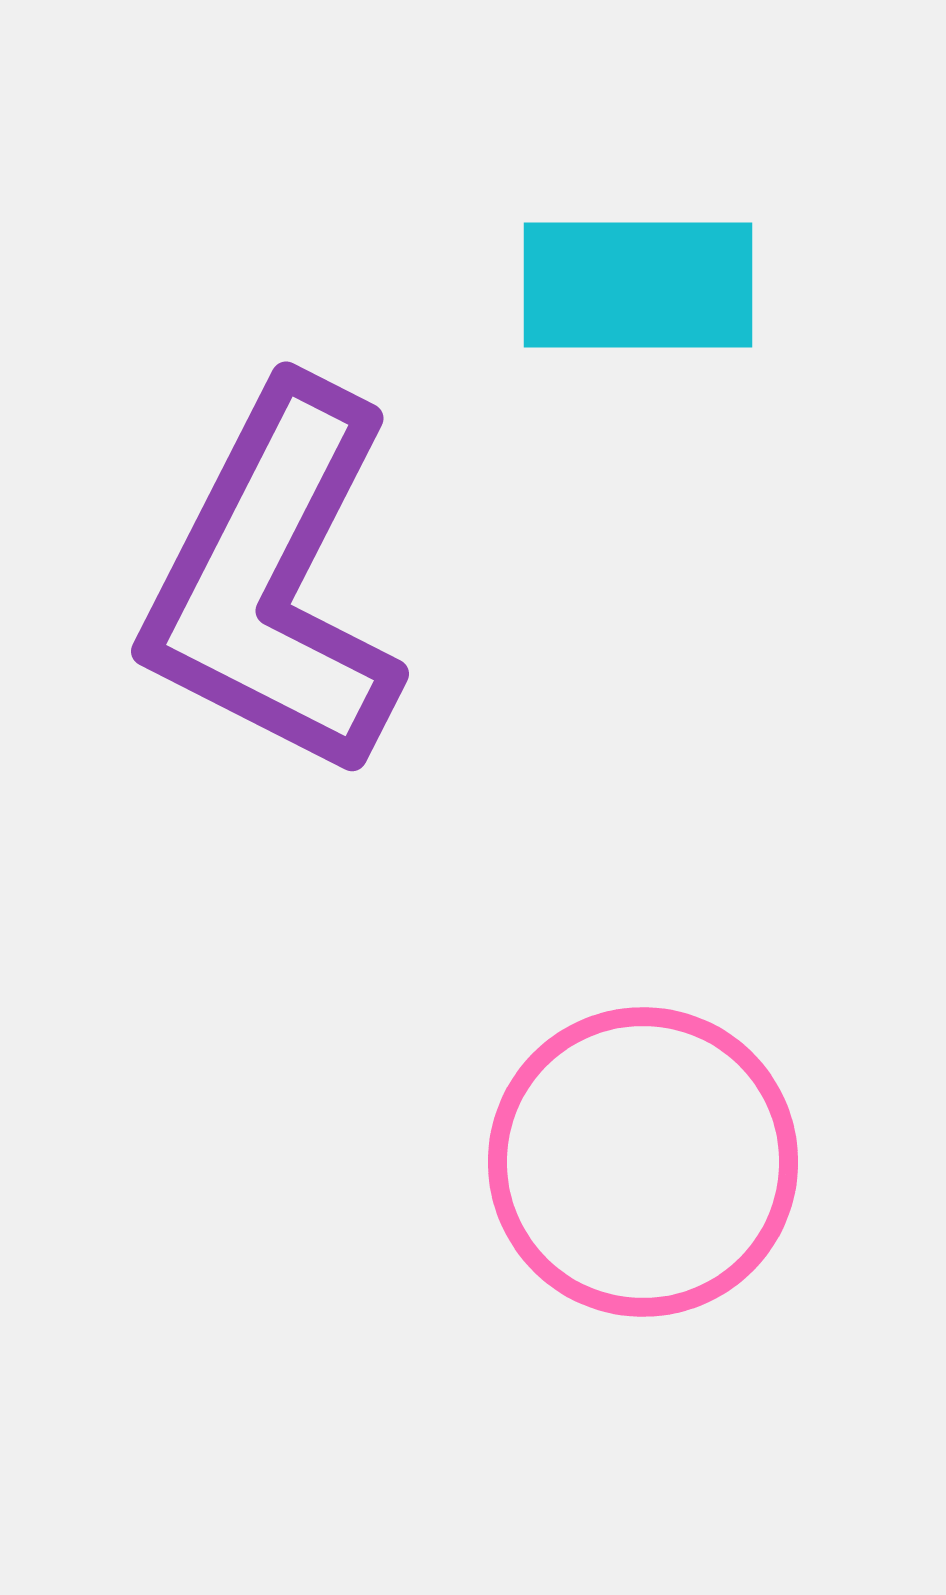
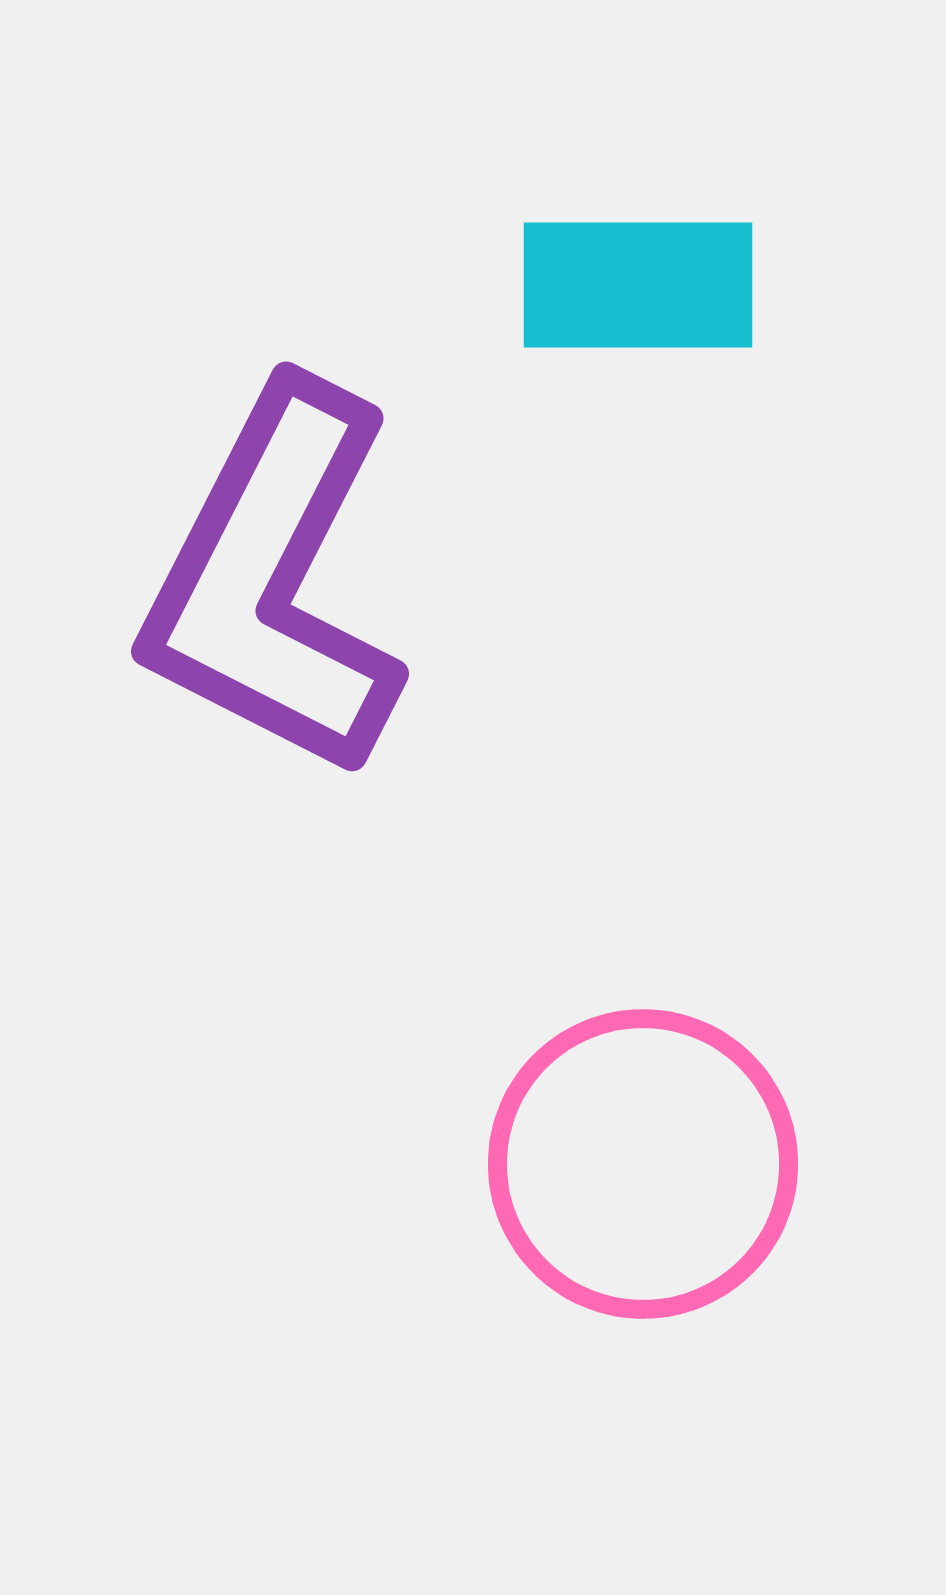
pink circle: moved 2 px down
